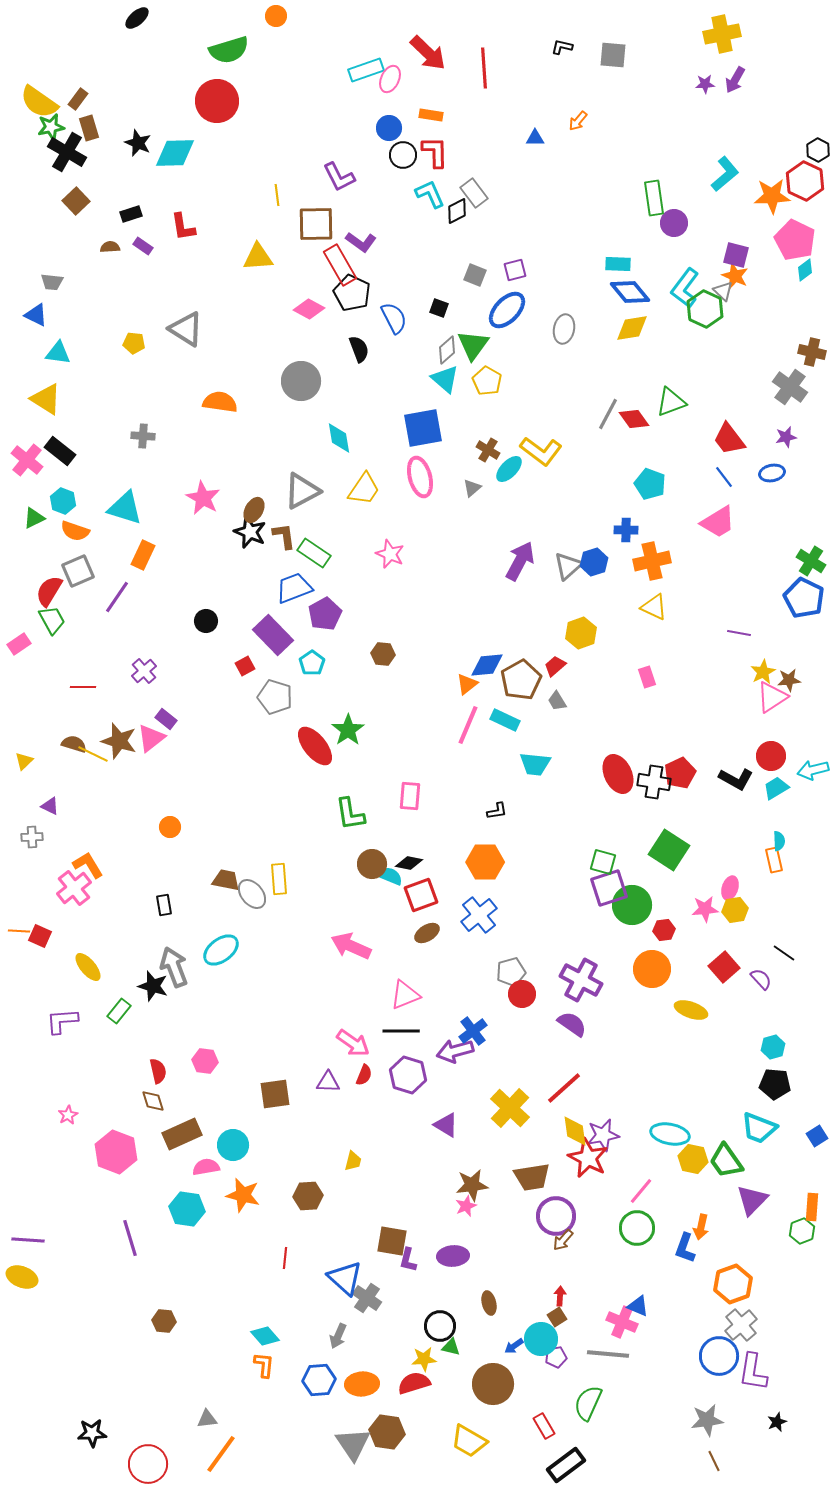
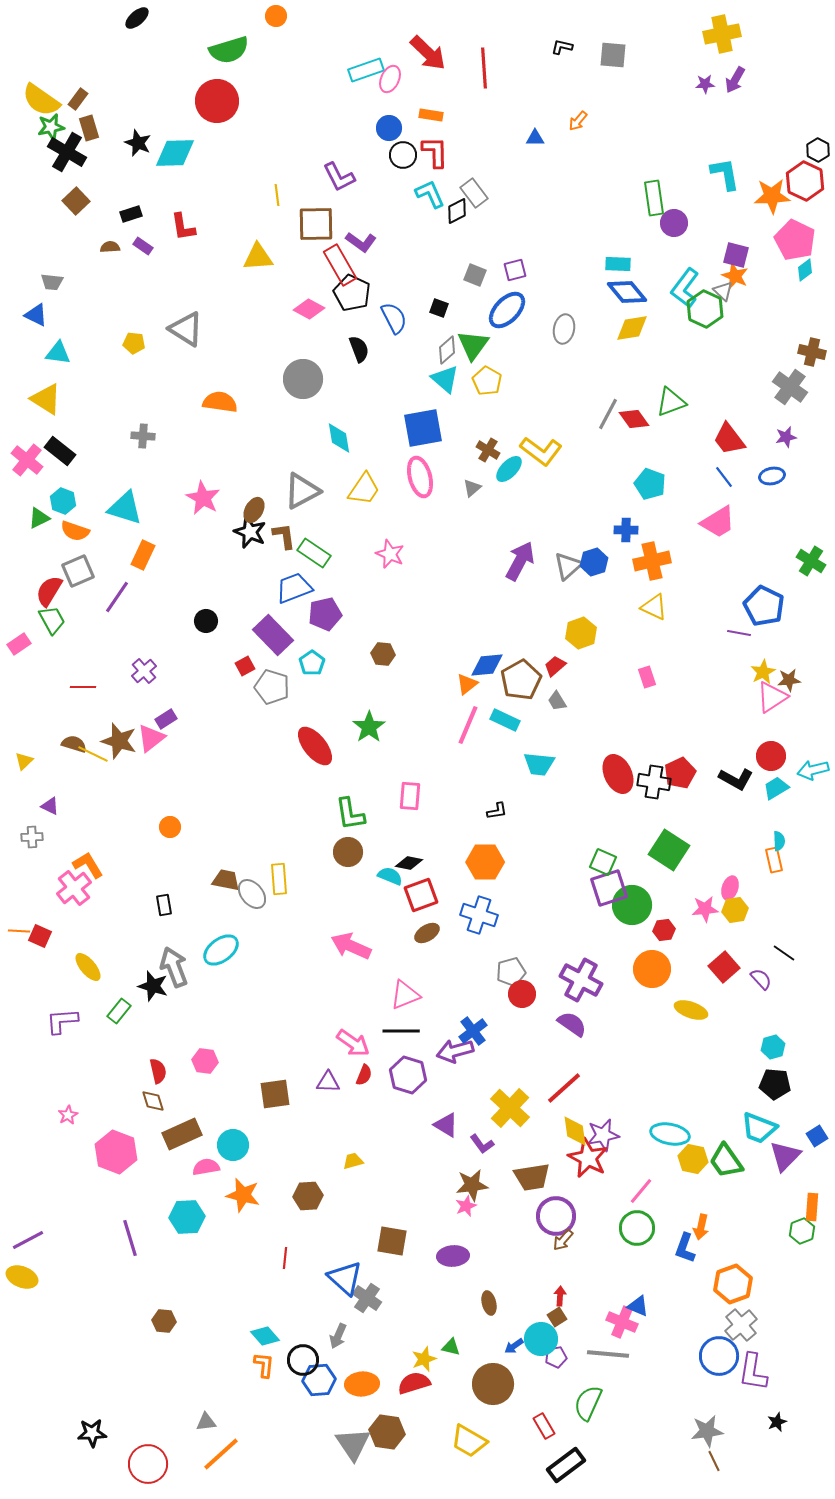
yellow semicircle at (39, 102): moved 2 px right, 2 px up
cyan L-shape at (725, 174): rotated 60 degrees counterclockwise
blue diamond at (630, 292): moved 3 px left
gray circle at (301, 381): moved 2 px right, 2 px up
blue ellipse at (772, 473): moved 3 px down
green triangle at (34, 518): moved 5 px right
blue pentagon at (804, 598): moved 40 px left, 8 px down
purple pentagon at (325, 614): rotated 16 degrees clockwise
gray pentagon at (275, 697): moved 3 px left, 10 px up
purple rectangle at (166, 719): rotated 70 degrees counterclockwise
green star at (348, 730): moved 21 px right, 3 px up
cyan trapezoid at (535, 764): moved 4 px right
green square at (603, 862): rotated 8 degrees clockwise
brown circle at (372, 864): moved 24 px left, 12 px up
blue cross at (479, 915): rotated 33 degrees counterclockwise
yellow trapezoid at (353, 1161): rotated 120 degrees counterclockwise
purple triangle at (752, 1200): moved 33 px right, 44 px up
cyan hexagon at (187, 1209): moved 8 px down; rotated 12 degrees counterclockwise
purple line at (28, 1240): rotated 32 degrees counterclockwise
purple L-shape at (408, 1260): moved 74 px right, 116 px up; rotated 50 degrees counterclockwise
black circle at (440, 1326): moved 137 px left, 34 px down
yellow star at (424, 1359): rotated 15 degrees counterclockwise
gray triangle at (207, 1419): moved 1 px left, 3 px down
gray star at (707, 1420): moved 11 px down
orange line at (221, 1454): rotated 12 degrees clockwise
